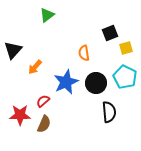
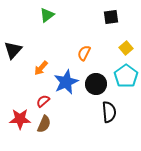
black square: moved 1 px right, 16 px up; rotated 14 degrees clockwise
yellow square: rotated 24 degrees counterclockwise
orange semicircle: rotated 35 degrees clockwise
orange arrow: moved 6 px right, 1 px down
cyan pentagon: moved 1 px right, 1 px up; rotated 10 degrees clockwise
black circle: moved 1 px down
red star: moved 4 px down
